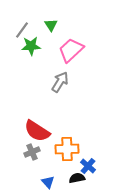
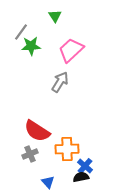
green triangle: moved 4 px right, 9 px up
gray line: moved 1 px left, 2 px down
gray cross: moved 2 px left, 2 px down
blue cross: moved 3 px left
black semicircle: moved 4 px right, 1 px up
